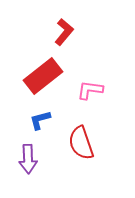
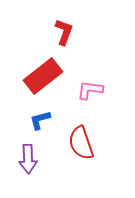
red L-shape: rotated 20 degrees counterclockwise
